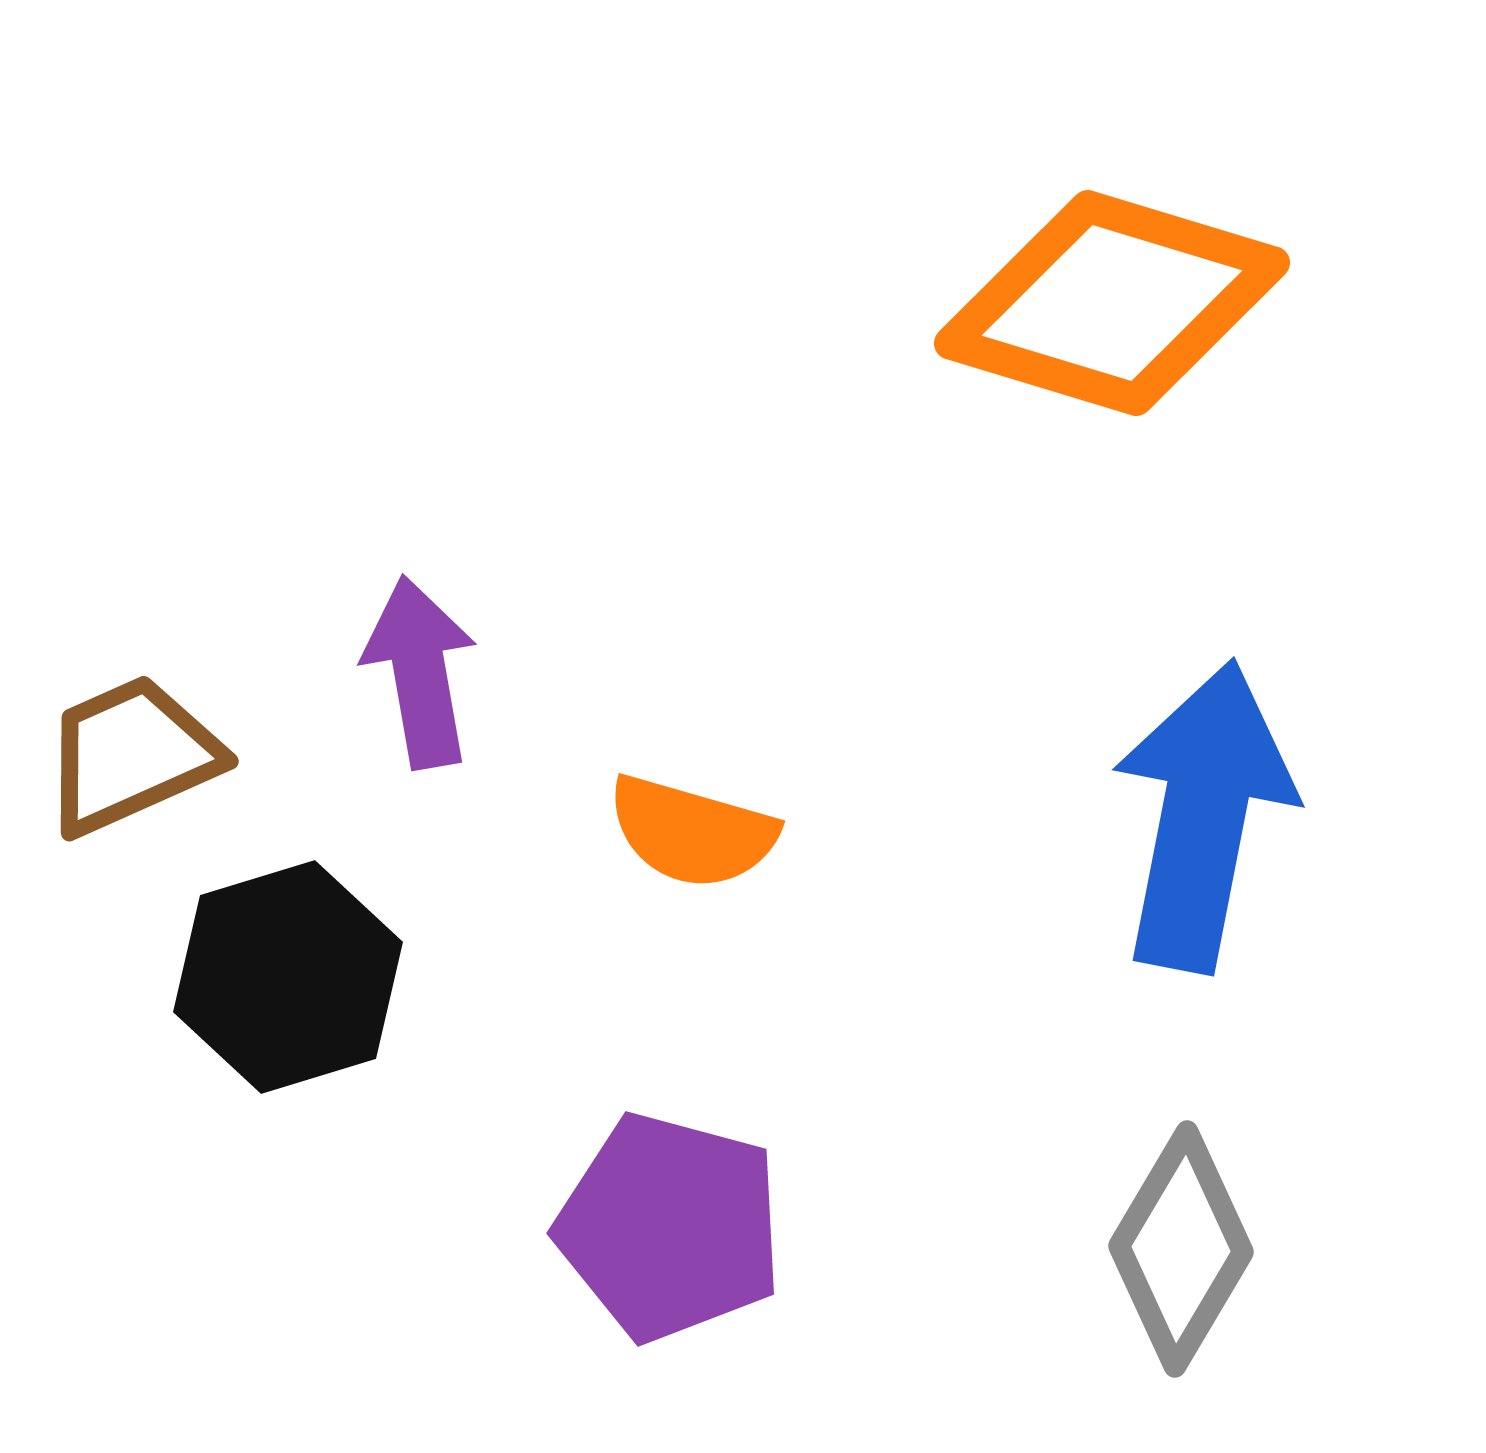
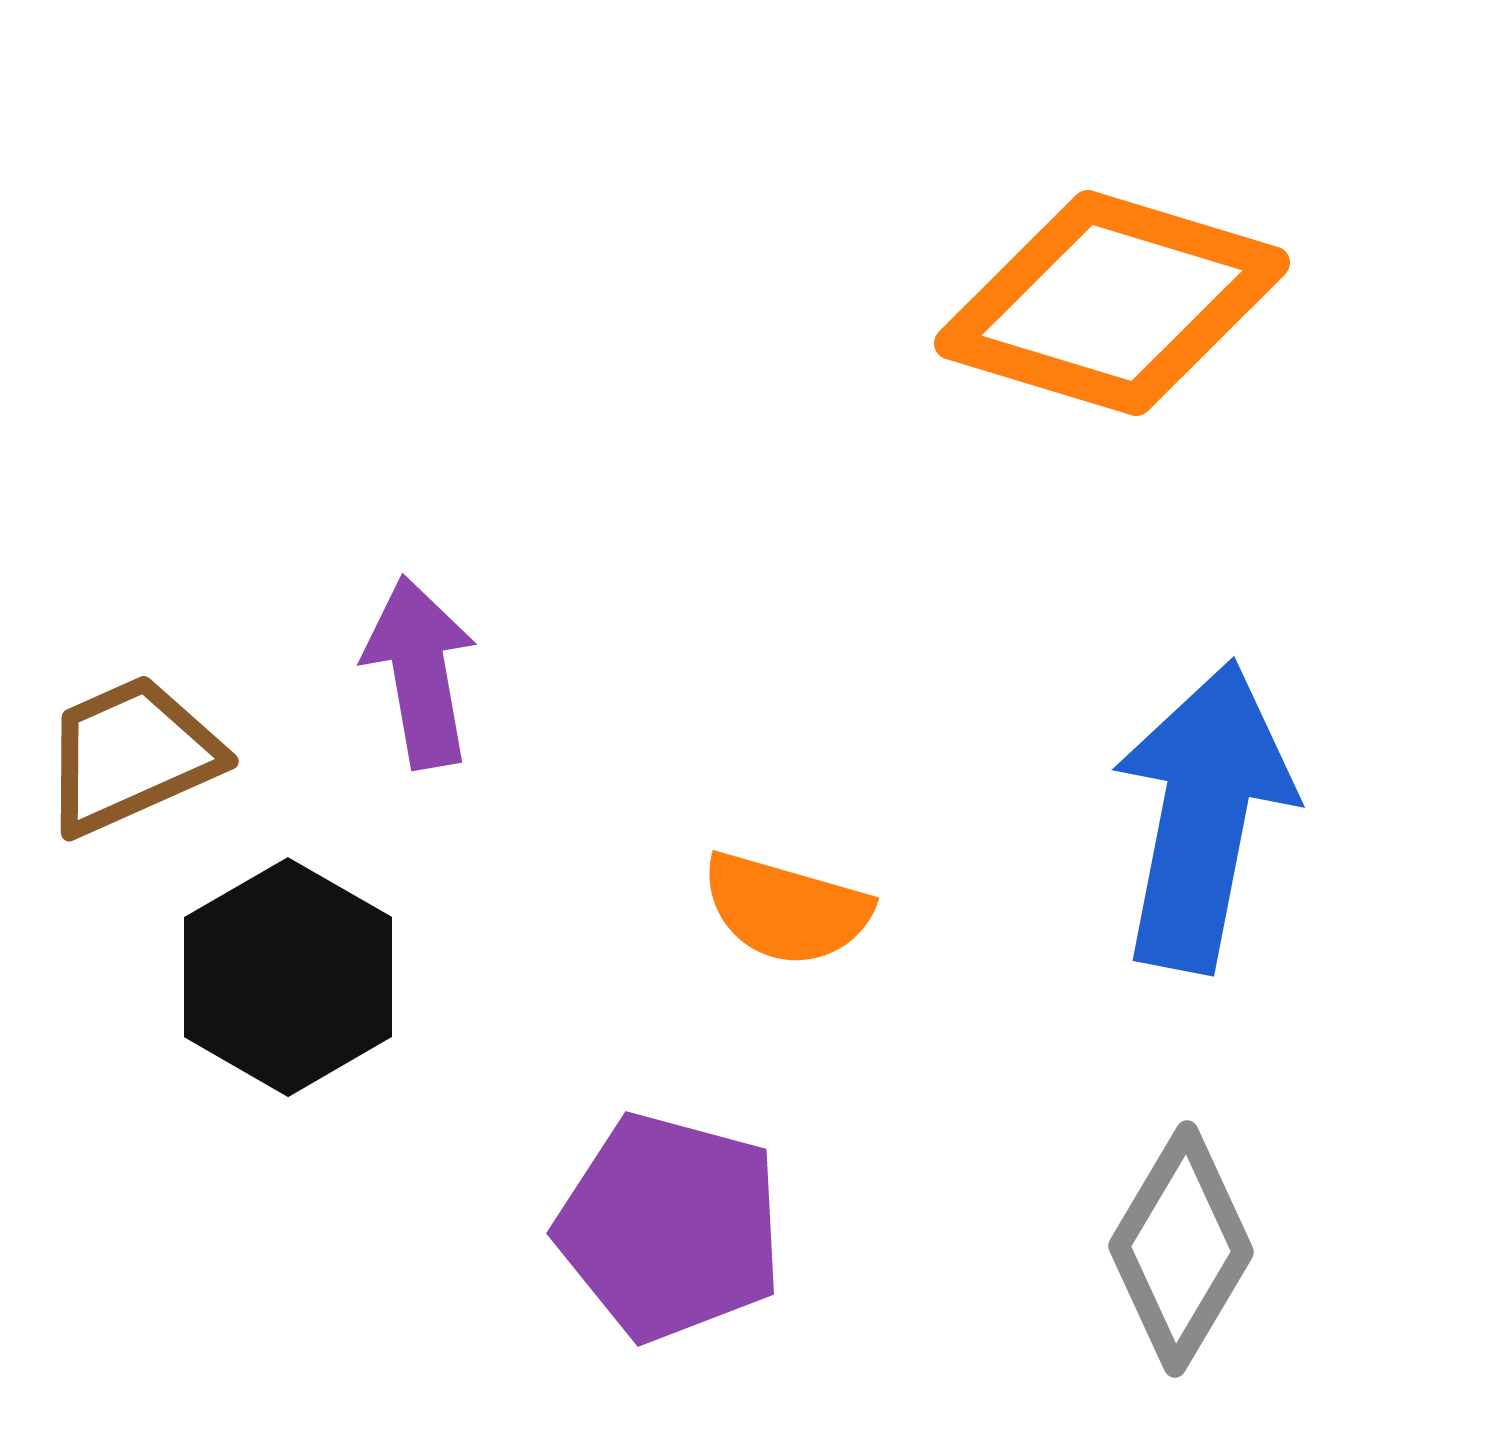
orange semicircle: moved 94 px right, 77 px down
black hexagon: rotated 13 degrees counterclockwise
